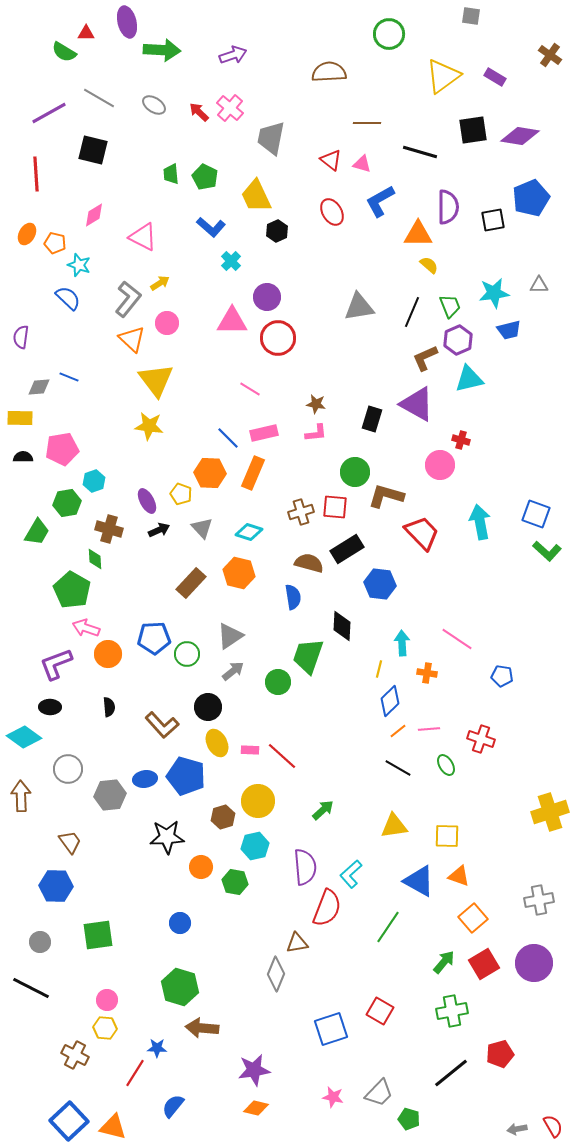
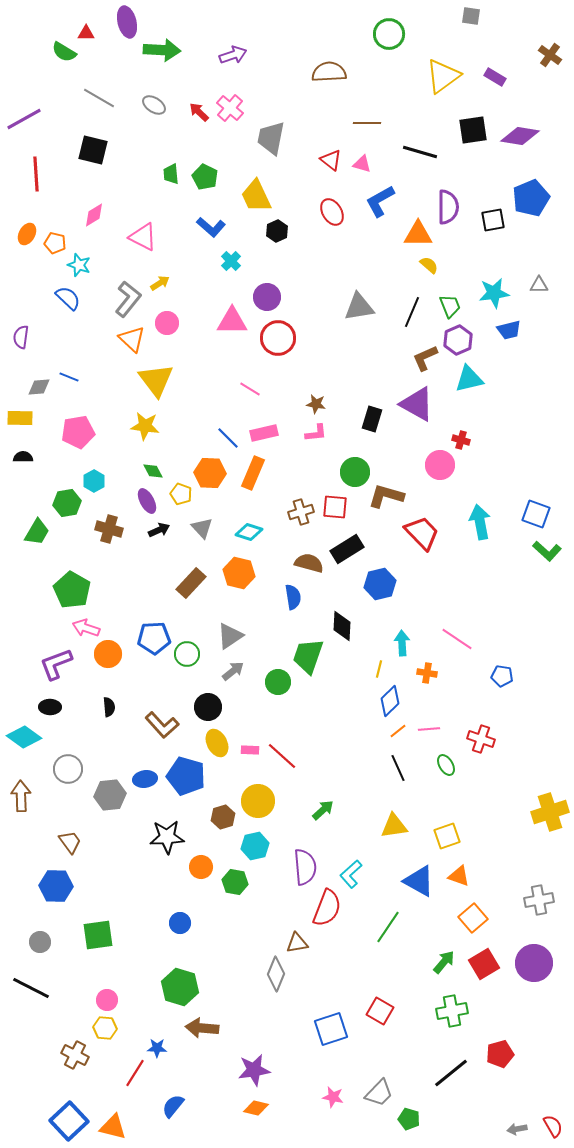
purple line at (49, 113): moved 25 px left, 6 px down
yellow star at (149, 426): moved 4 px left
pink pentagon at (62, 449): moved 16 px right, 17 px up
cyan hexagon at (94, 481): rotated 10 degrees counterclockwise
green diamond at (95, 559): moved 58 px right, 88 px up; rotated 25 degrees counterclockwise
blue hexagon at (380, 584): rotated 20 degrees counterclockwise
black line at (398, 768): rotated 36 degrees clockwise
yellow square at (447, 836): rotated 20 degrees counterclockwise
